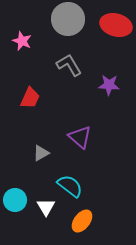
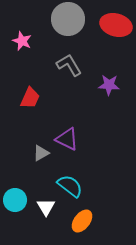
purple triangle: moved 13 px left, 2 px down; rotated 15 degrees counterclockwise
